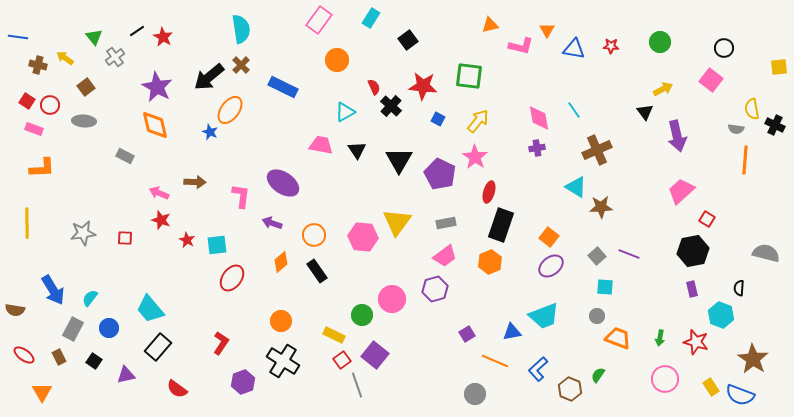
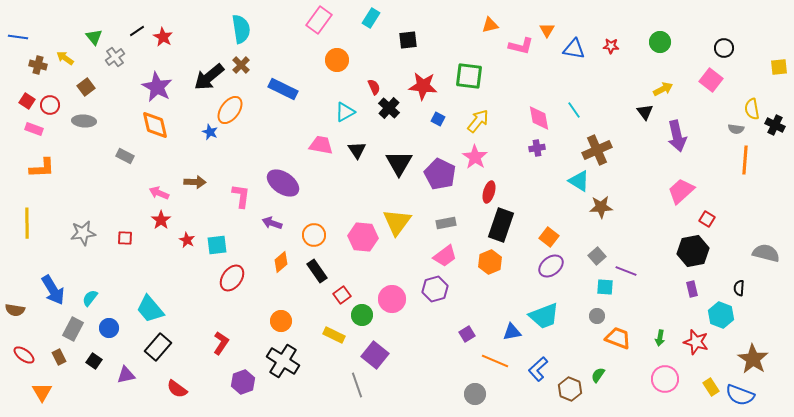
black square at (408, 40): rotated 30 degrees clockwise
blue rectangle at (283, 87): moved 2 px down
black cross at (391, 106): moved 2 px left, 2 px down
black triangle at (399, 160): moved 3 px down
cyan triangle at (576, 187): moved 3 px right, 6 px up
red star at (161, 220): rotated 18 degrees clockwise
purple line at (629, 254): moved 3 px left, 17 px down
red square at (342, 360): moved 65 px up
